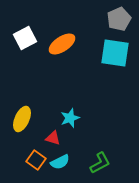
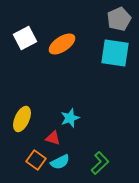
green L-shape: rotated 15 degrees counterclockwise
